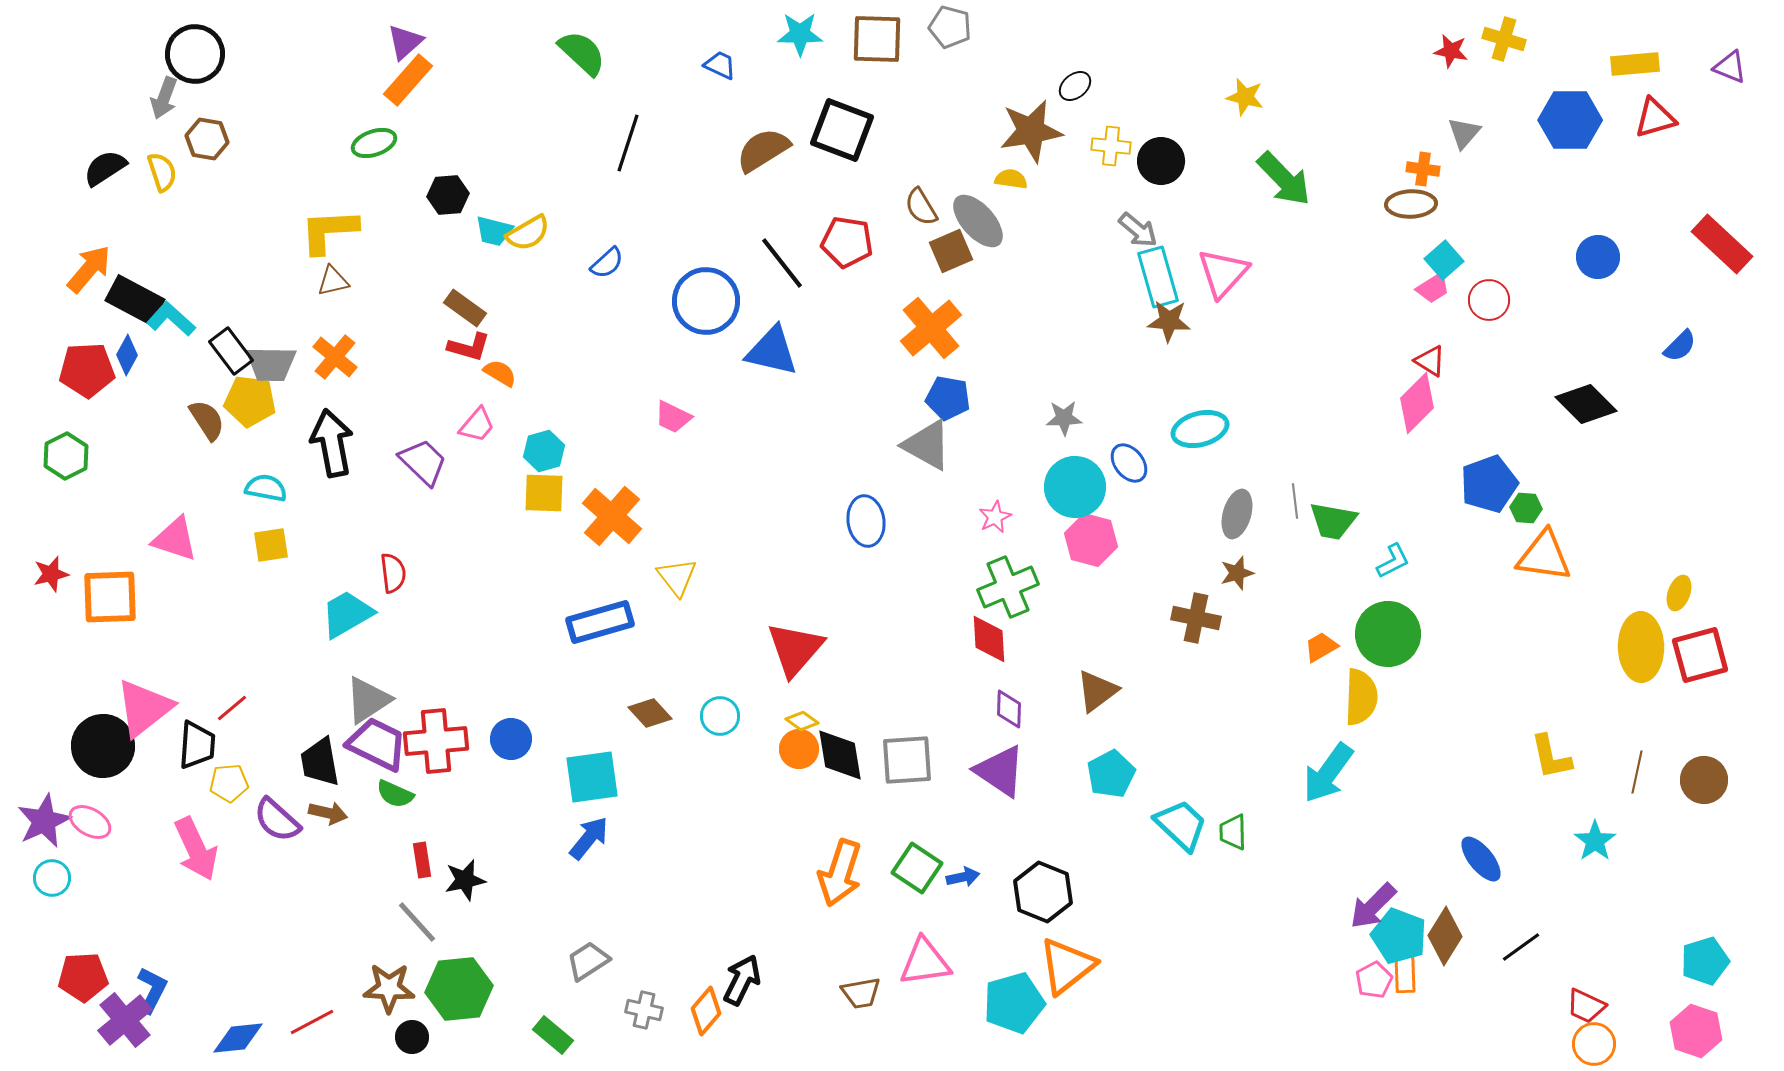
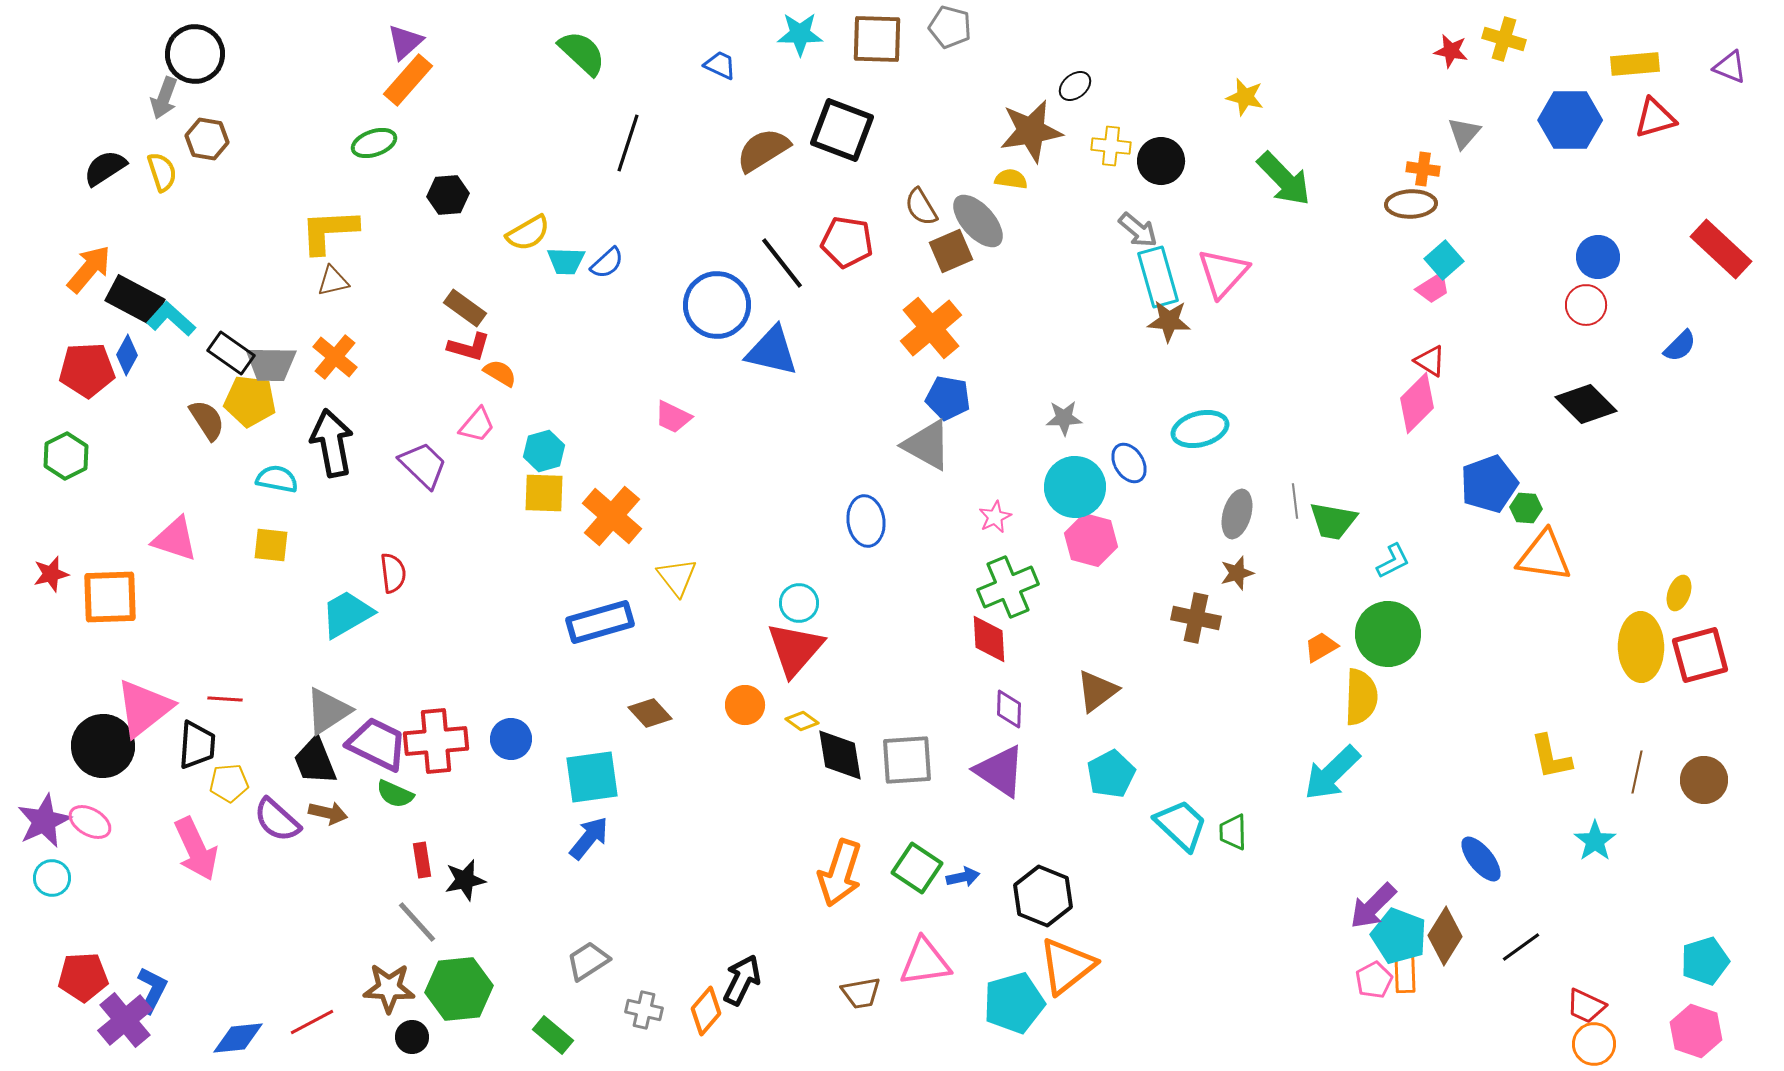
cyan trapezoid at (494, 231): moved 72 px right, 30 px down; rotated 12 degrees counterclockwise
red rectangle at (1722, 244): moved 1 px left, 5 px down
red circle at (1489, 300): moved 97 px right, 5 px down
blue circle at (706, 301): moved 11 px right, 4 px down
black rectangle at (231, 351): moved 2 px down; rotated 18 degrees counterclockwise
purple trapezoid at (423, 462): moved 3 px down
blue ellipse at (1129, 463): rotated 6 degrees clockwise
cyan semicircle at (266, 488): moved 11 px right, 9 px up
yellow square at (271, 545): rotated 15 degrees clockwise
gray triangle at (368, 700): moved 40 px left, 11 px down
red line at (232, 708): moved 7 px left, 9 px up; rotated 44 degrees clockwise
cyan circle at (720, 716): moved 79 px right, 113 px up
orange circle at (799, 749): moved 54 px left, 44 px up
black trapezoid at (320, 762): moved 5 px left, 1 px up; rotated 12 degrees counterclockwise
cyan arrow at (1328, 773): moved 4 px right; rotated 10 degrees clockwise
black hexagon at (1043, 892): moved 4 px down
